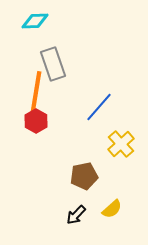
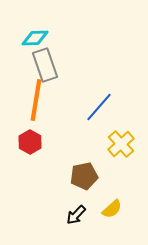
cyan diamond: moved 17 px down
gray rectangle: moved 8 px left, 1 px down
orange line: moved 8 px down
red hexagon: moved 6 px left, 21 px down
